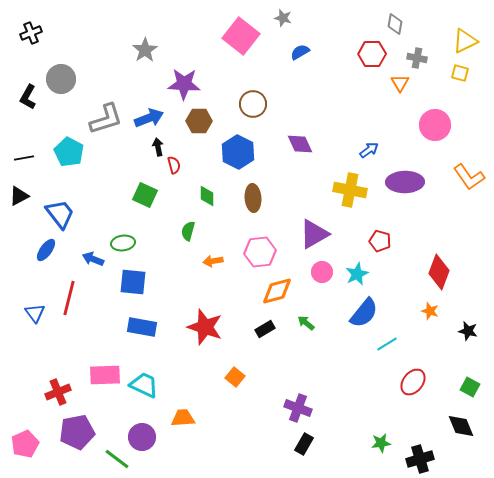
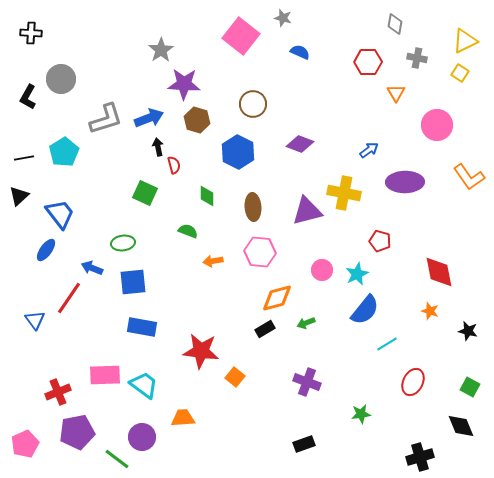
black cross at (31, 33): rotated 25 degrees clockwise
gray star at (145, 50): moved 16 px right
blue semicircle at (300, 52): rotated 54 degrees clockwise
red hexagon at (372, 54): moved 4 px left, 8 px down
yellow square at (460, 73): rotated 18 degrees clockwise
orange triangle at (400, 83): moved 4 px left, 10 px down
brown hexagon at (199, 121): moved 2 px left, 1 px up; rotated 15 degrees clockwise
pink circle at (435, 125): moved 2 px right
purple diamond at (300, 144): rotated 44 degrees counterclockwise
cyan pentagon at (69, 152): moved 5 px left; rotated 12 degrees clockwise
yellow cross at (350, 190): moved 6 px left, 3 px down
green square at (145, 195): moved 2 px up
black triangle at (19, 196): rotated 15 degrees counterclockwise
brown ellipse at (253, 198): moved 9 px down
green semicircle at (188, 231): rotated 96 degrees clockwise
purple triangle at (314, 234): moved 7 px left, 23 px up; rotated 16 degrees clockwise
pink hexagon at (260, 252): rotated 12 degrees clockwise
blue arrow at (93, 259): moved 1 px left, 9 px down
pink circle at (322, 272): moved 2 px up
red diamond at (439, 272): rotated 32 degrees counterclockwise
blue square at (133, 282): rotated 12 degrees counterclockwise
orange diamond at (277, 291): moved 7 px down
red line at (69, 298): rotated 20 degrees clockwise
blue triangle at (35, 313): moved 7 px down
blue semicircle at (364, 313): moved 1 px right, 3 px up
green arrow at (306, 323): rotated 60 degrees counterclockwise
red star at (205, 327): moved 4 px left, 24 px down; rotated 12 degrees counterclockwise
red ellipse at (413, 382): rotated 12 degrees counterclockwise
cyan trapezoid at (144, 385): rotated 12 degrees clockwise
purple cross at (298, 408): moved 9 px right, 26 px up
green star at (381, 443): moved 20 px left, 29 px up
black rectangle at (304, 444): rotated 40 degrees clockwise
black cross at (420, 459): moved 2 px up
